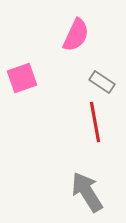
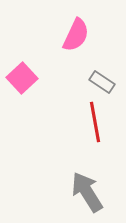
pink square: rotated 24 degrees counterclockwise
